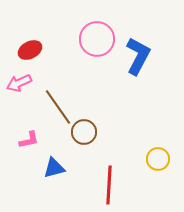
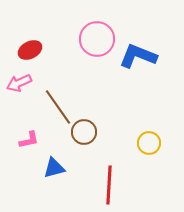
blue L-shape: rotated 96 degrees counterclockwise
yellow circle: moved 9 px left, 16 px up
